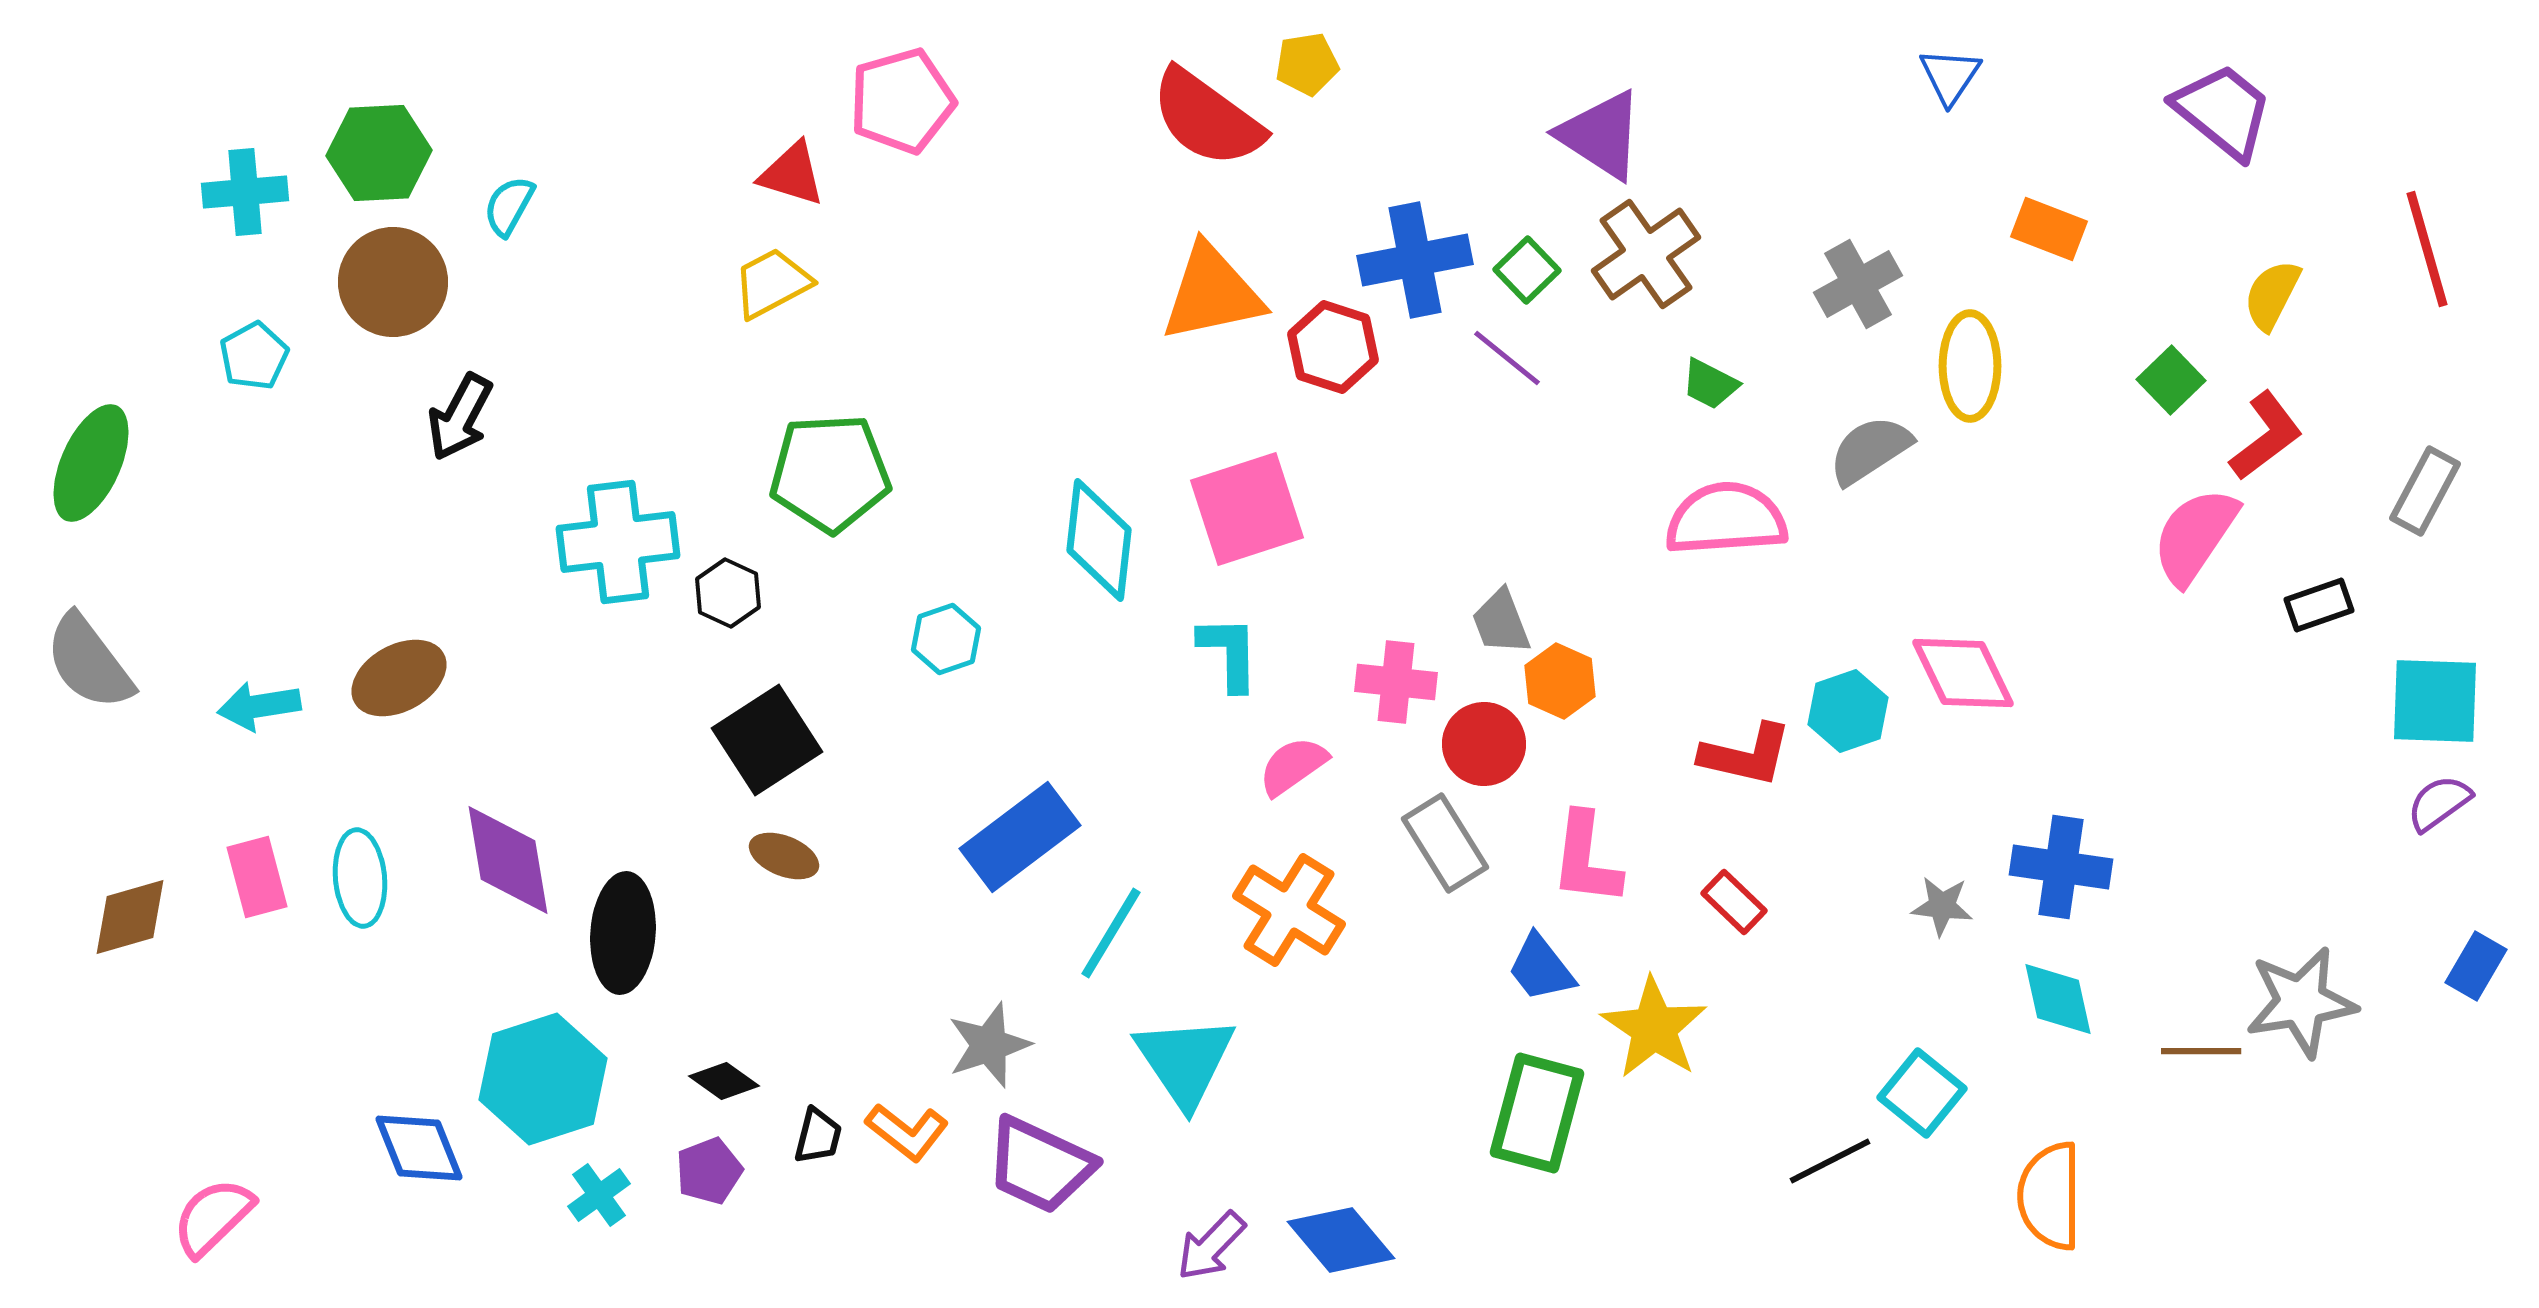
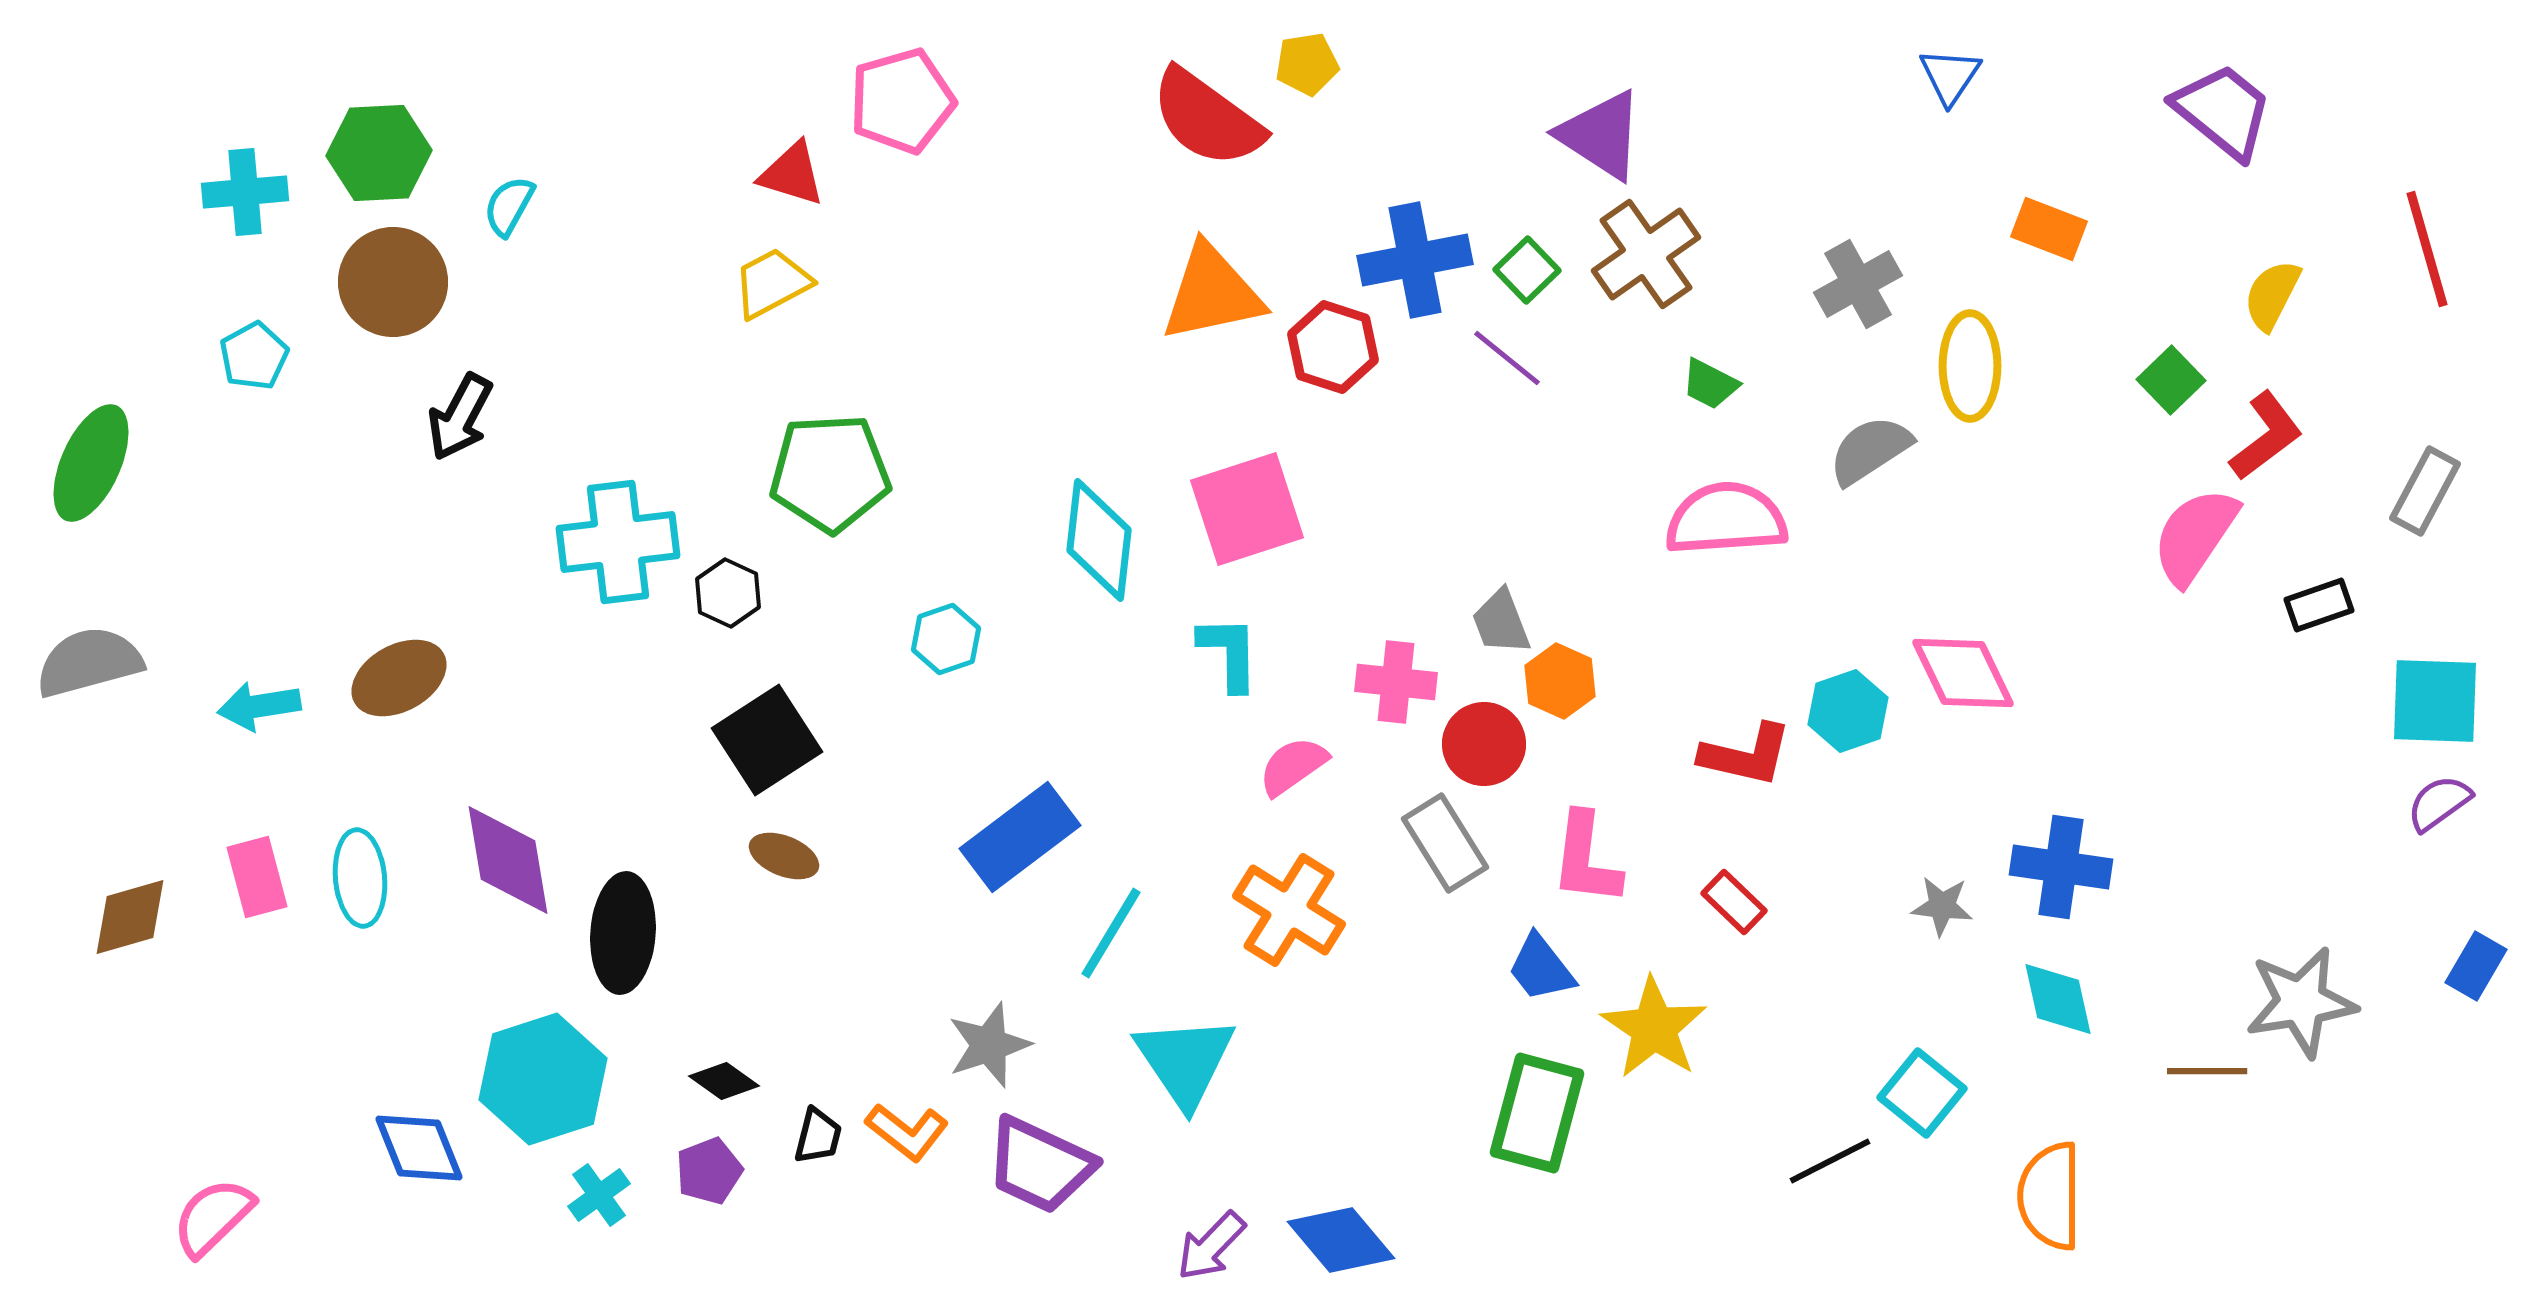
gray semicircle at (89, 662): rotated 112 degrees clockwise
brown line at (2201, 1051): moved 6 px right, 20 px down
